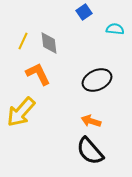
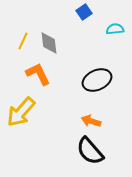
cyan semicircle: rotated 12 degrees counterclockwise
